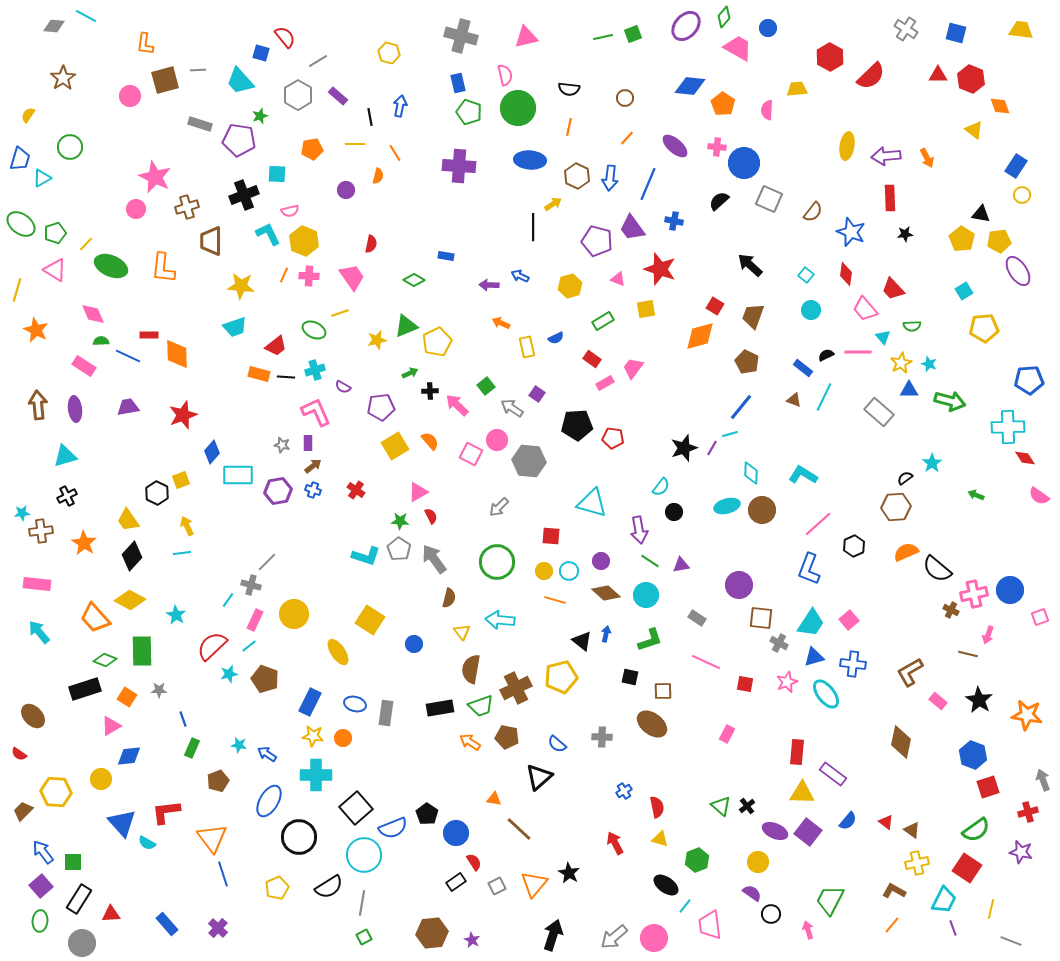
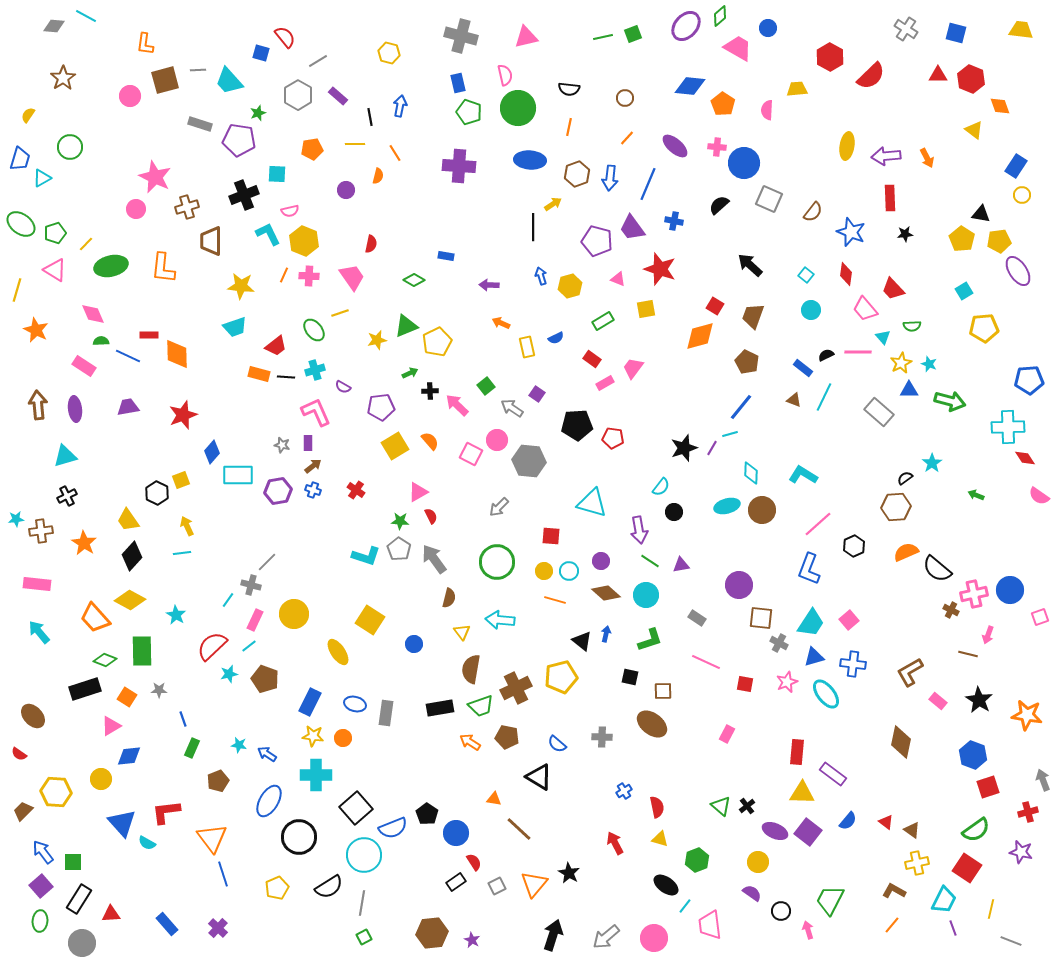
green diamond at (724, 17): moved 4 px left, 1 px up; rotated 10 degrees clockwise
cyan trapezoid at (240, 81): moved 11 px left
green star at (260, 116): moved 2 px left, 3 px up
brown hexagon at (577, 176): moved 2 px up; rotated 15 degrees clockwise
black semicircle at (719, 201): moved 4 px down
green ellipse at (111, 266): rotated 36 degrees counterclockwise
blue arrow at (520, 276): moved 21 px right; rotated 48 degrees clockwise
green ellipse at (314, 330): rotated 25 degrees clockwise
cyan star at (22, 513): moved 6 px left, 6 px down
black triangle at (539, 777): rotated 48 degrees counterclockwise
black circle at (771, 914): moved 10 px right, 3 px up
gray arrow at (614, 937): moved 8 px left
